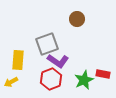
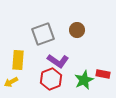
brown circle: moved 11 px down
gray square: moved 4 px left, 10 px up
